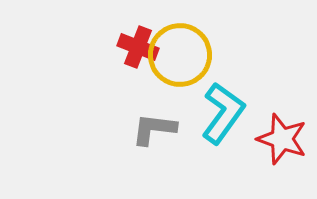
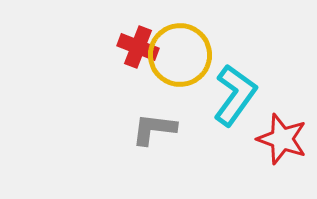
cyan L-shape: moved 12 px right, 18 px up
